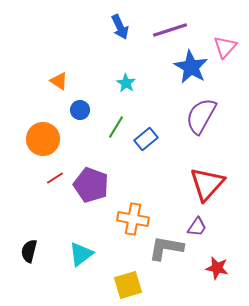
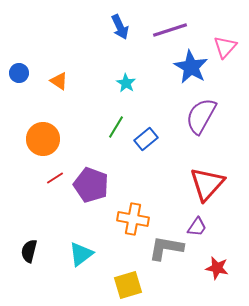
blue circle: moved 61 px left, 37 px up
